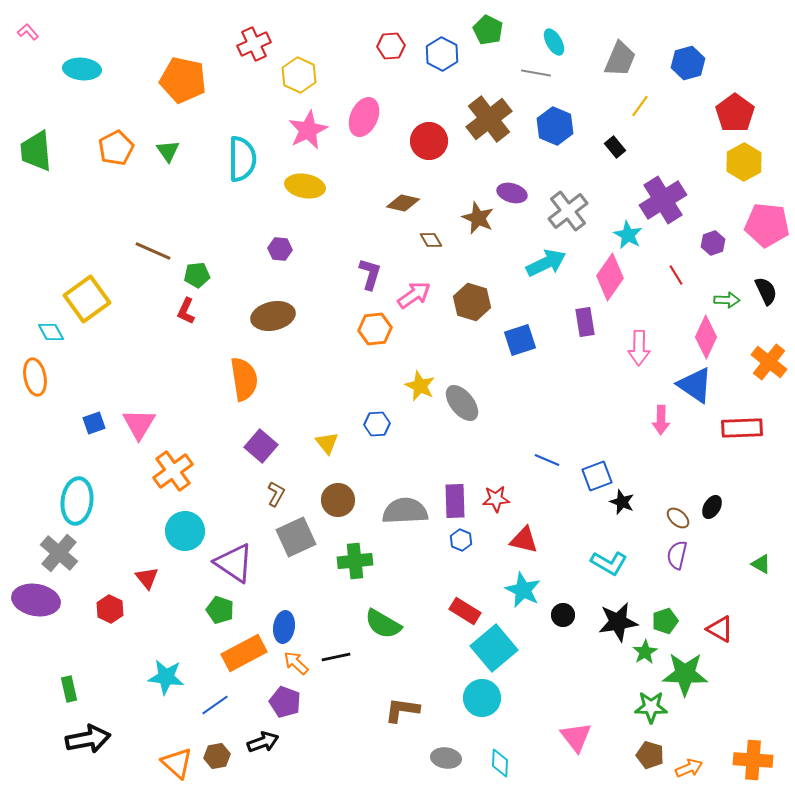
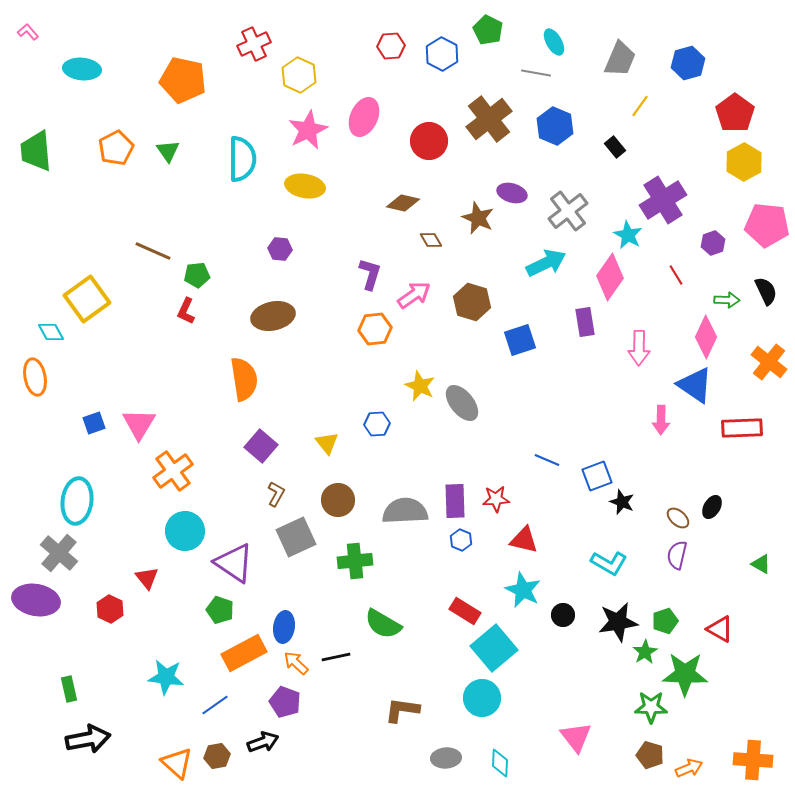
gray ellipse at (446, 758): rotated 12 degrees counterclockwise
